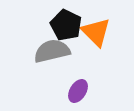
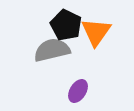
orange triangle: rotated 20 degrees clockwise
gray semicircle: moved 1 px up
